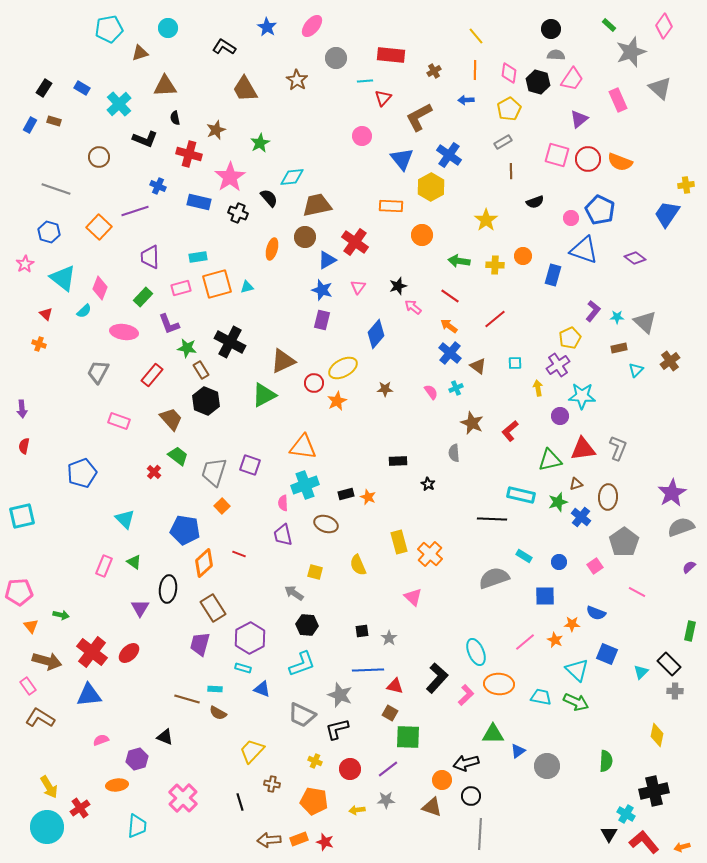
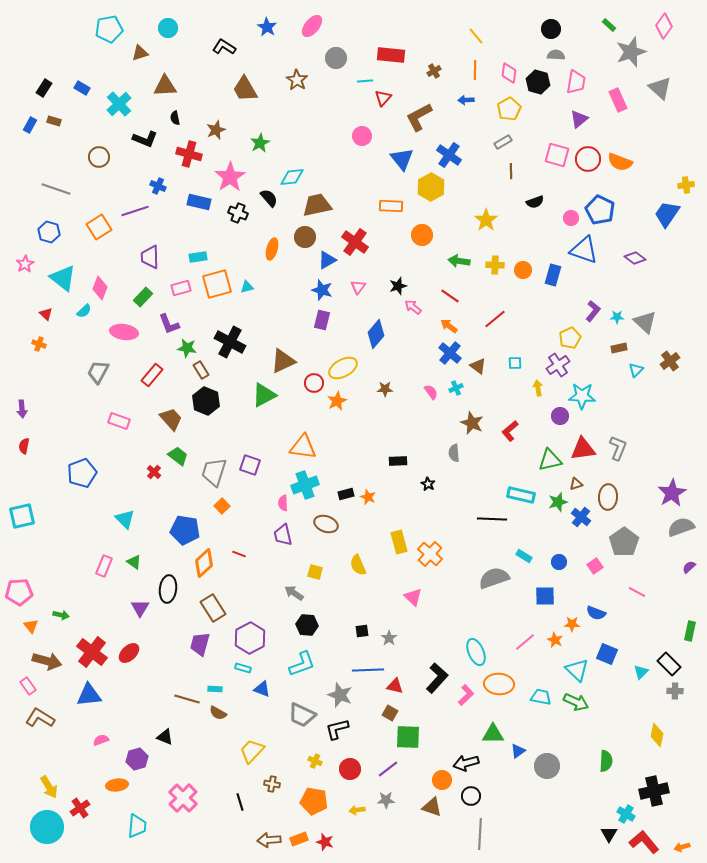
pink trapezoid at (572, 79): moved 4 px right, 3 px down; rotated 25 degrees counterclockwise
orange square at (99, 227): rotated 15 degrees clockwise
orange circle at (523, 256): moved 14 px down
